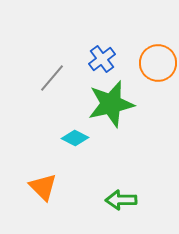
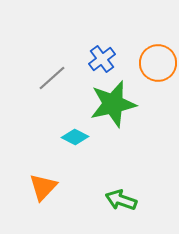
gray line: rotated 8 degrees clockwise
green star: moved 2 px right
cyan diamond: moved 1 px up
orange triangle: rotated 28 degrees clockwise
green arrow: rotated 20 degrees clockwise
